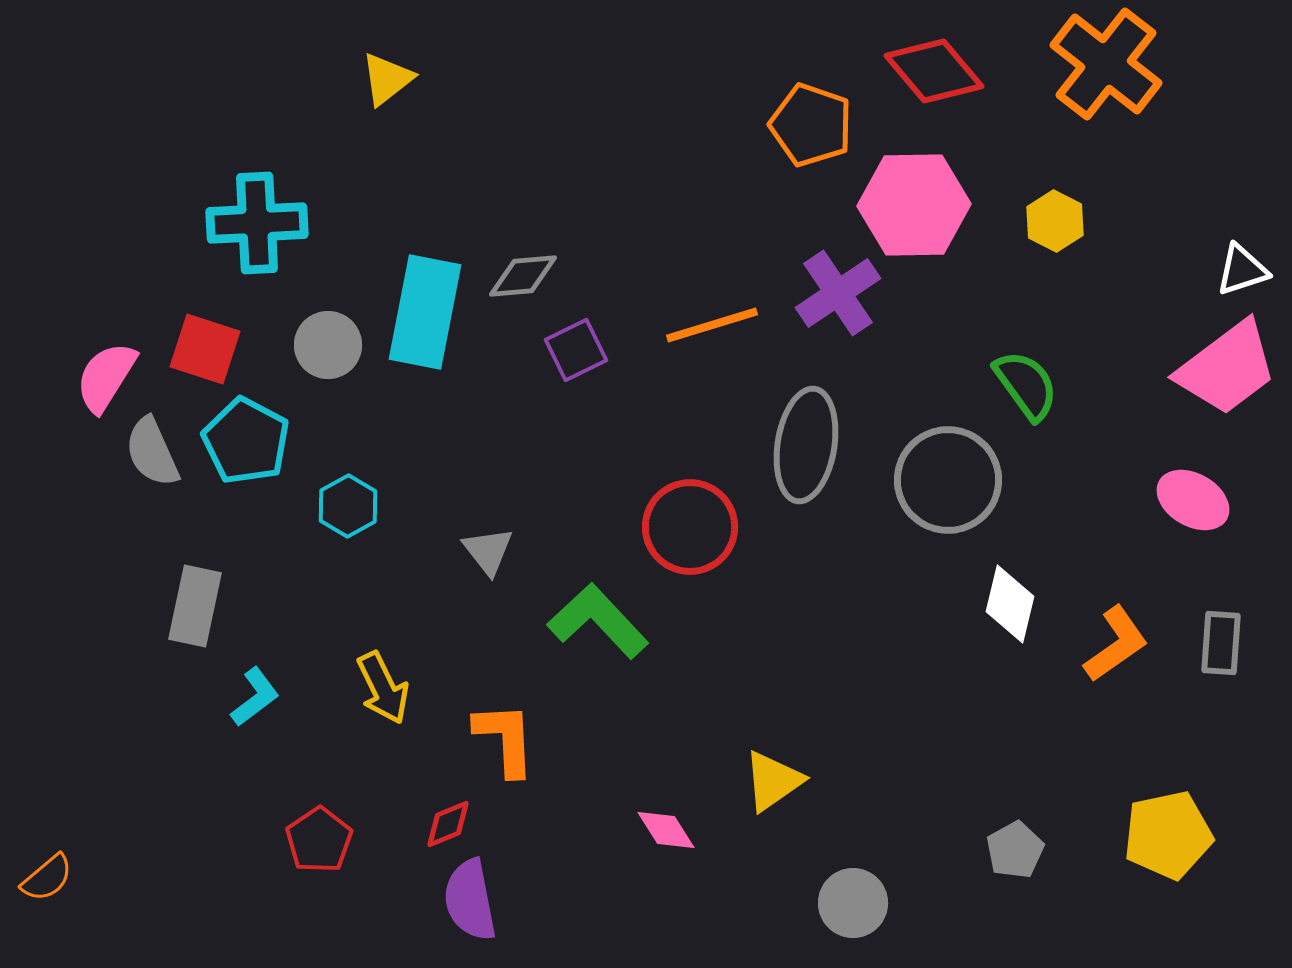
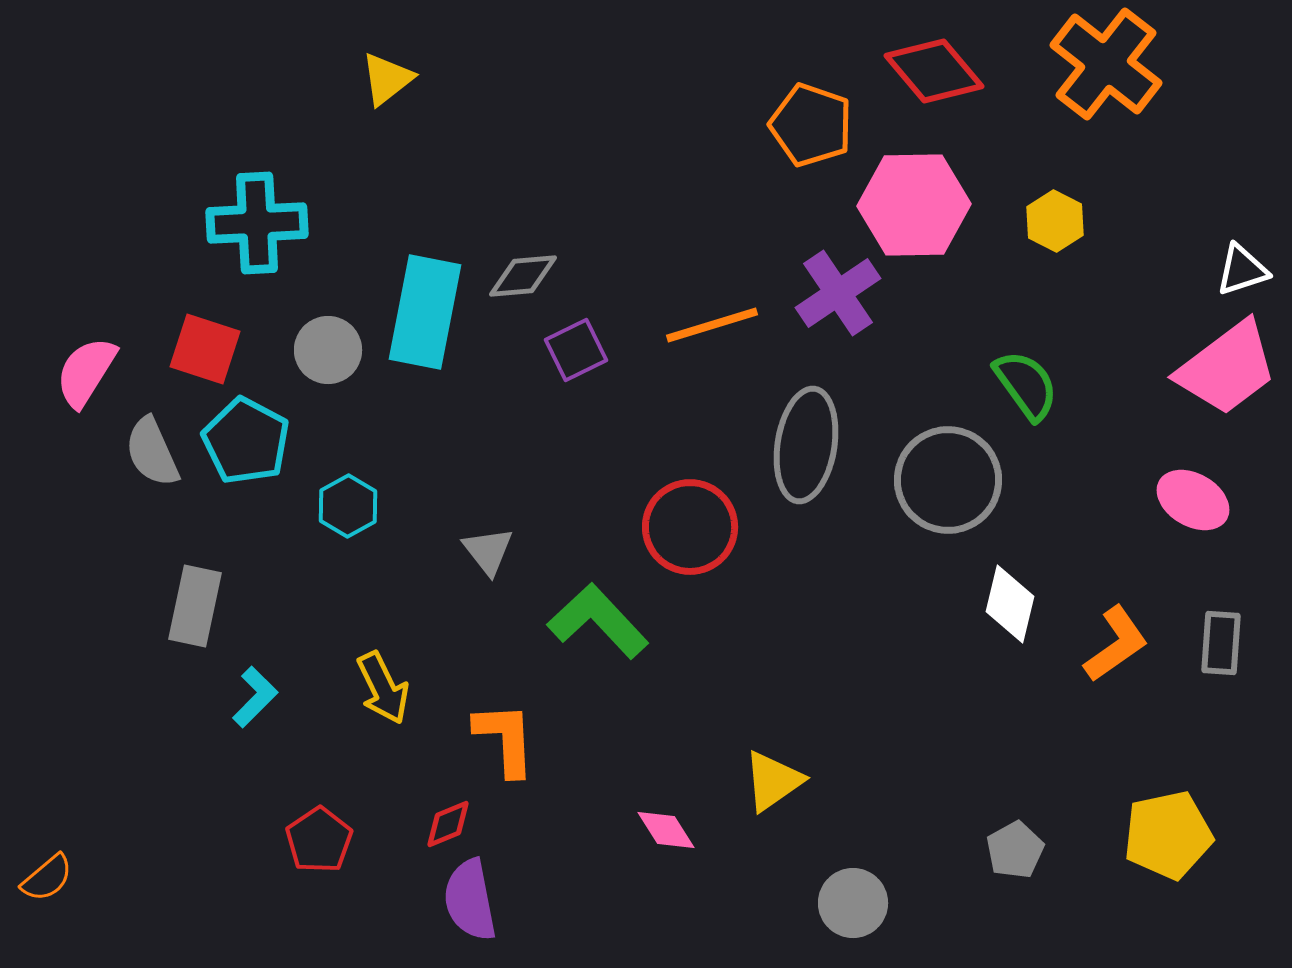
gray circle at (328, 345): moved 5 px down
pink semicircle at (106, 377): moved 20 px left, 5 px up
cyan L-shape at (255, 697): rotated 8 degrees counterclockwise
